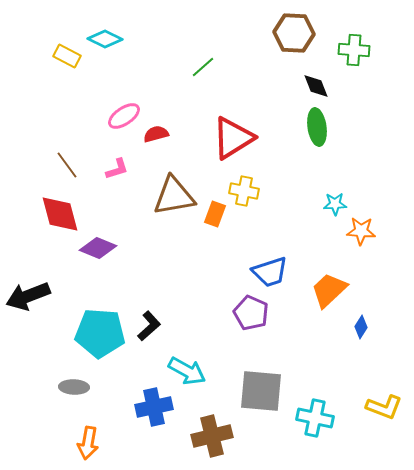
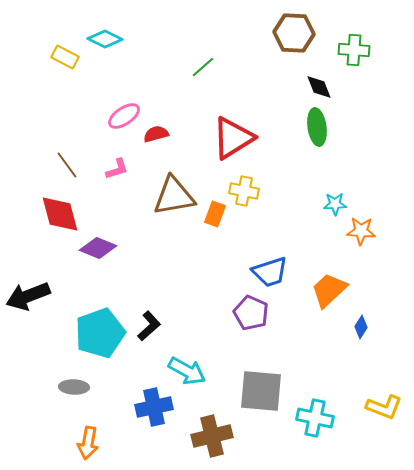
yellow rectangle: moved 2 px left, 1 px down
black diamond: moved 3 px right, 1 px down
cyan pentagon: rotated 24 degrees counterclockwise
